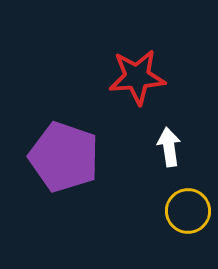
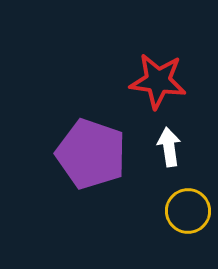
red star: moved 21 px right, 4 px down; rotated 12 degrees clockwise
purple pentagon: moved 27 px right, 3 px up
